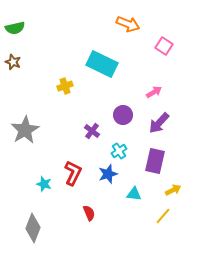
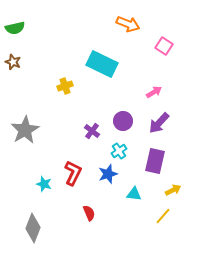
purple circle: moved 6 px down
